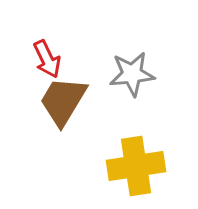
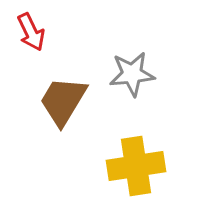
red arrow: moved 16 px left, 27 px up
